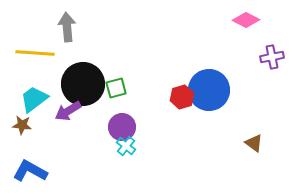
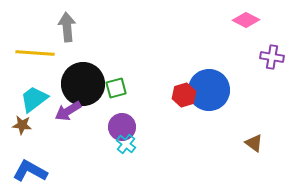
purple cross: rotated 20 degrees clockwise
red hexagon: moved 2 px right, 2 px up
cyan cross: moved 2 px up
